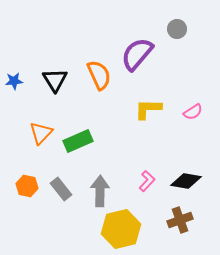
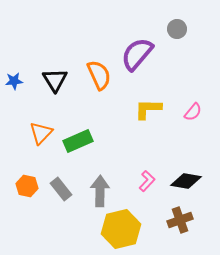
pink semicircle: rotated 18 degrees counterclockwise
